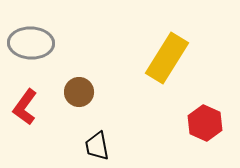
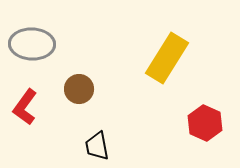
gray ellipse: moved 1 px right, 1 px down
brown circle: moved 3 px up
